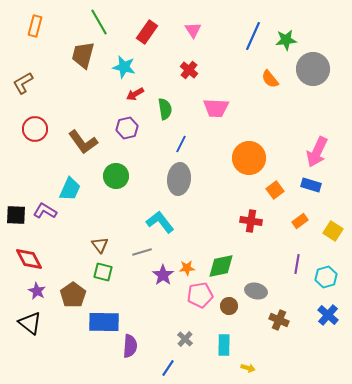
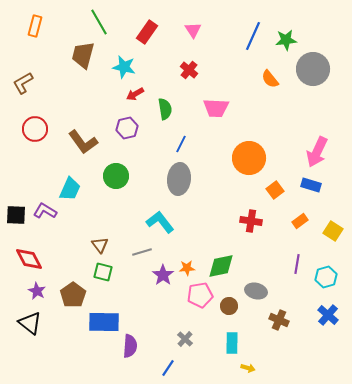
cyan rectangle at (224, 345): moved 8 px right, 2 px up
